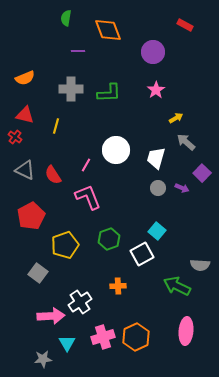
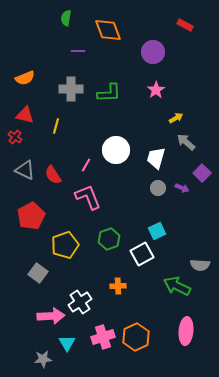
cyan square: rotated 24 degrees clockwise
